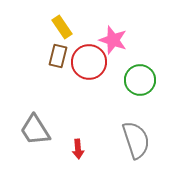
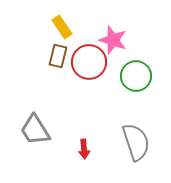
green circle: moved 4 px left, 4 px up
gray semicircle: moved 2 px down
red arrow: moved 6 px right
